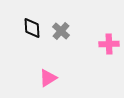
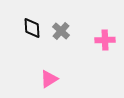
pink cross: moved 4 px left, 4 px up
pink triangle: moved 1 px right, 1 px down
